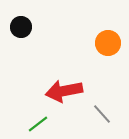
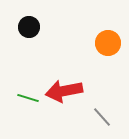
black circle: moved 8 px right
gray line: moved 3 px down
green line: moved 10 px left, 26 px up; rotated 55 degrees clockwise
